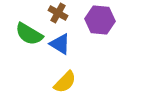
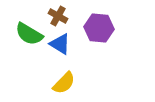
brown cross: moved 3 px down
purple hexagon: moved 1 px left, 8 px down
yellow semicircle: moved 1 px left, 1 px down
